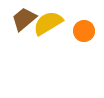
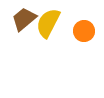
yellow semicircle: rotated 32 degrees counterclockwise
